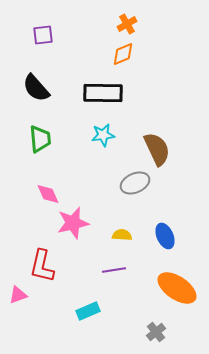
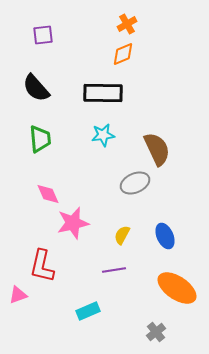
yellow semicircle: rotated 66 degrees counterclockwise
